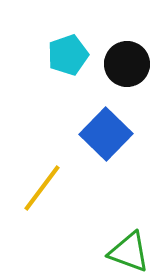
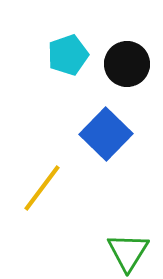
green triangle: moved 1 px left; rotated 42 degrees clockwise
